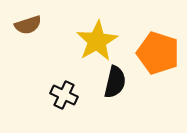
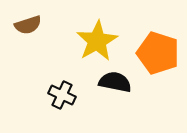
black semicircle: rotated 92 degrees counterclockwise
black cross: moved 2 px left
